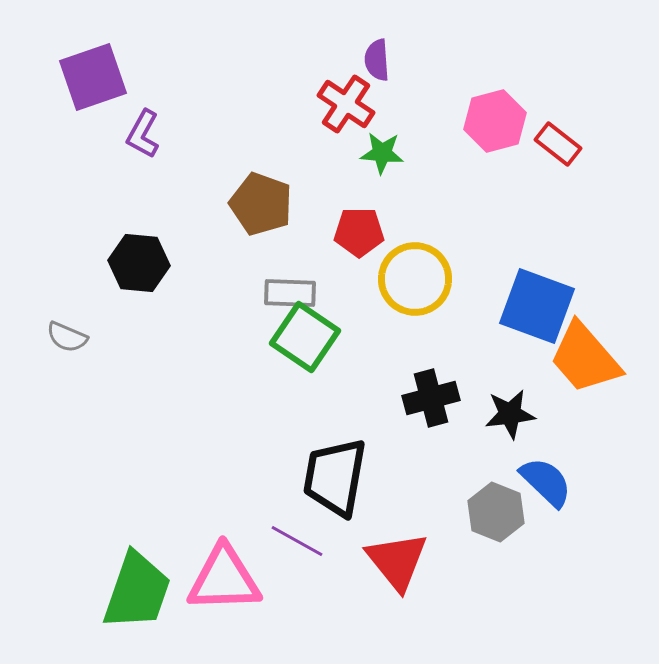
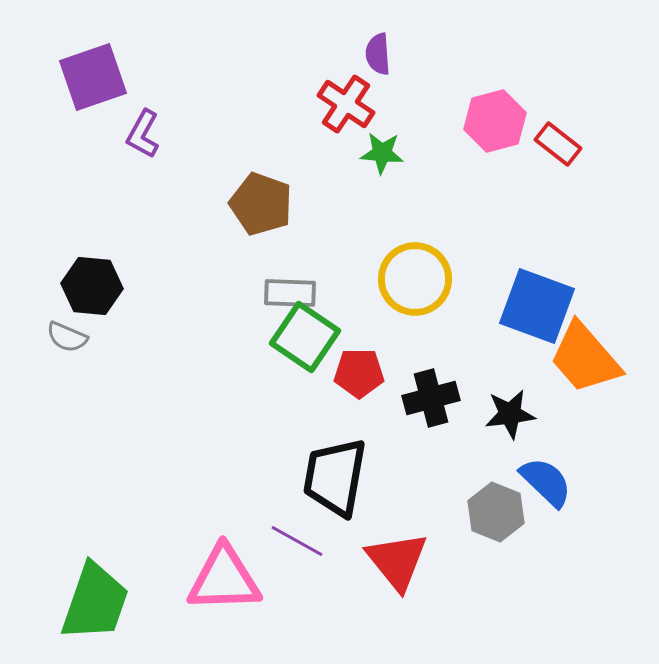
purple semicircle: moved 1 px right, 6 px up
red pentagon: moved 141 px down
black hexagon: moved 47 px left, 23 px down
green trapezoid: moved 42 px left, 11 px down
